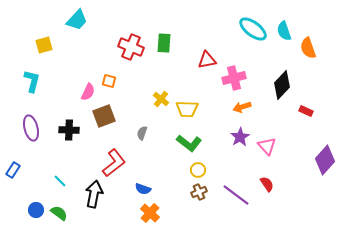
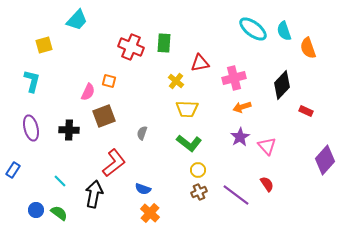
red triangle: moved 7 px left, 3 px down
yellow cross: moved 15 px right, 18 px up
